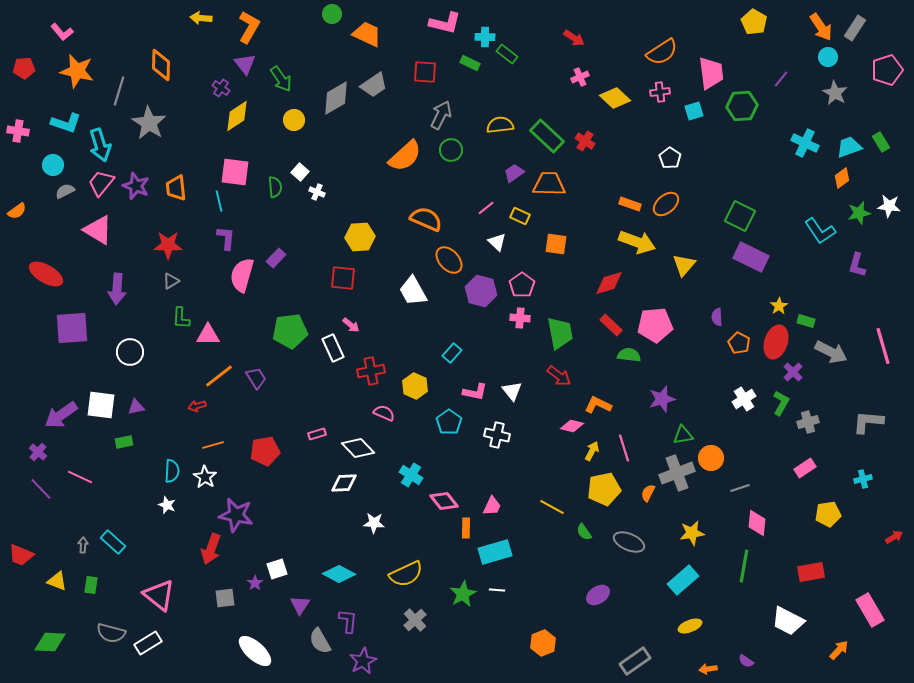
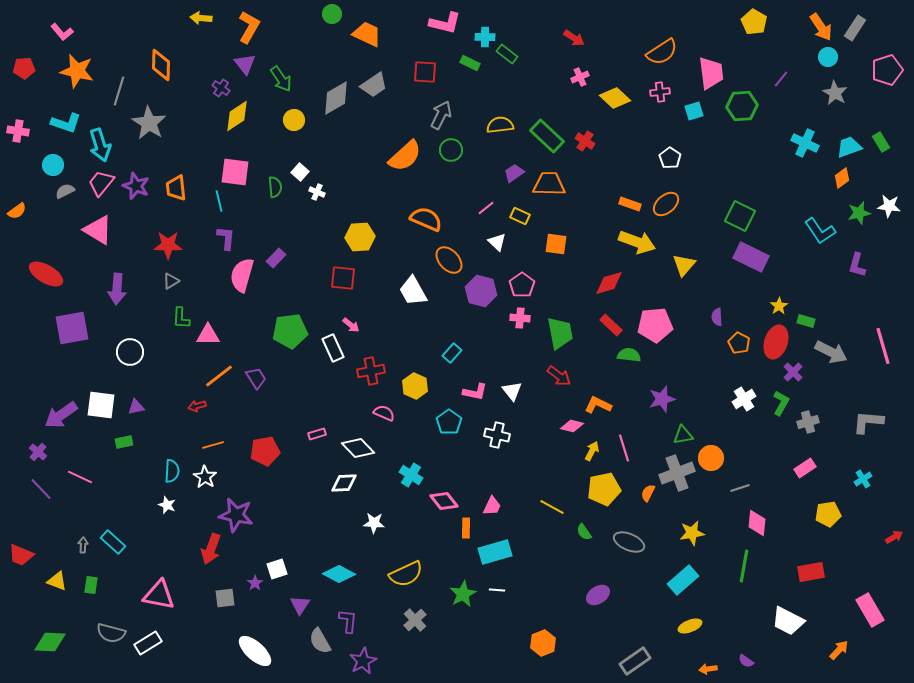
purple square at (72, 328): rotated 6 degrees counterclockwise
cyan cross at (863, 479): rotated 18 degrees counterclockwise
pink triangle at (159, 595): rotated 28 degrees counterclockwise
